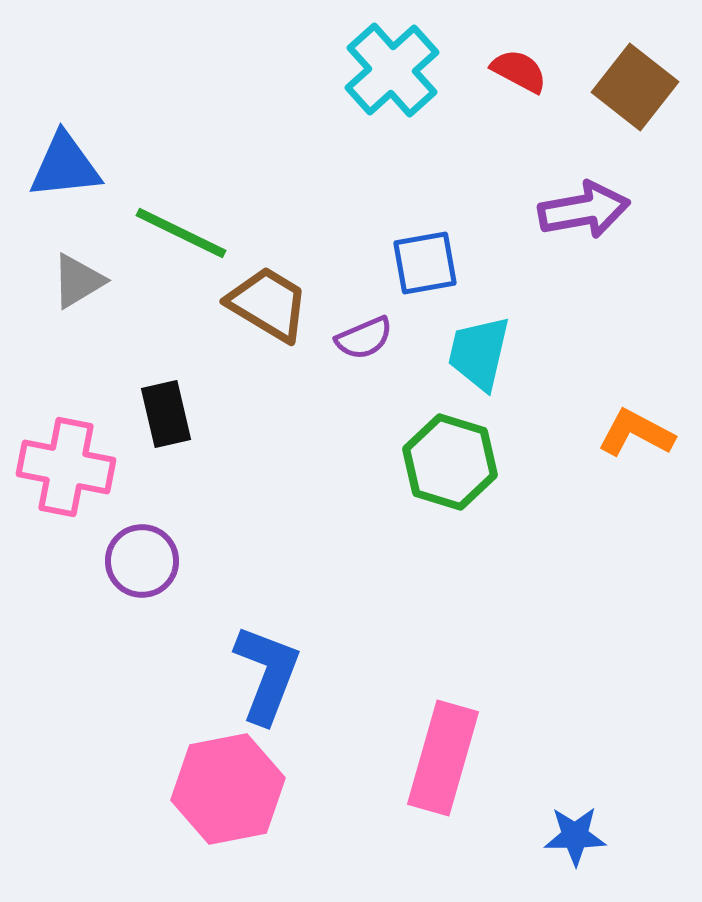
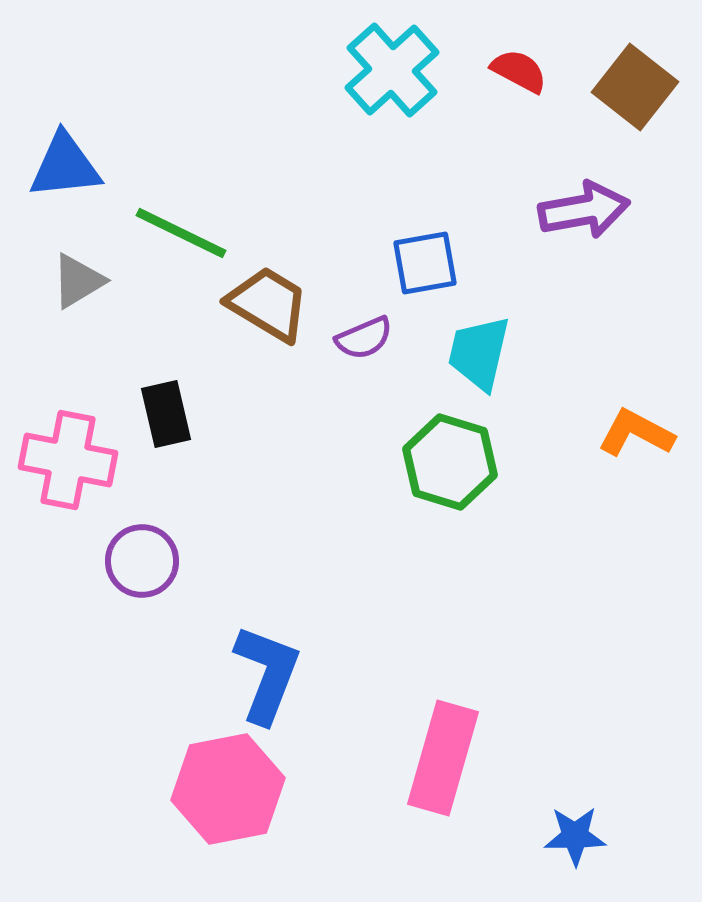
pink cross: moved 2 px right, 7 px up
